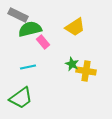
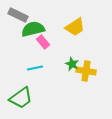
green semicircle: moved 3 px right
cyan line: moved 7 px right, 1 px down
